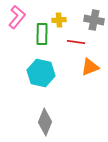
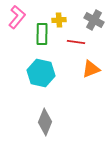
gray cross: rotated 18 degrees clockwise
orange triangle: moved 1 px right, 2 px down
